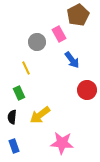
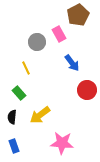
blue arrow: moved 3 px down
green rectangle: rotated 16 degrees counterclockwise
